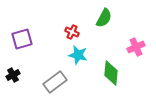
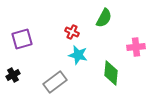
pink cross: rotated 18 degrees clockwise
